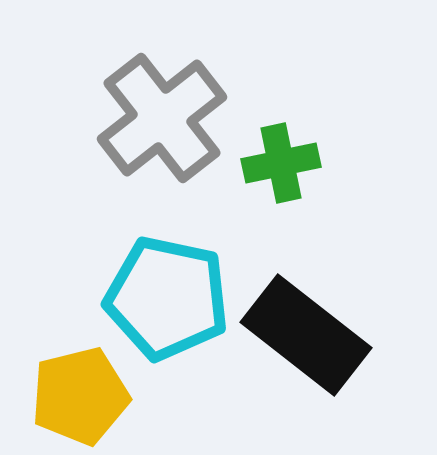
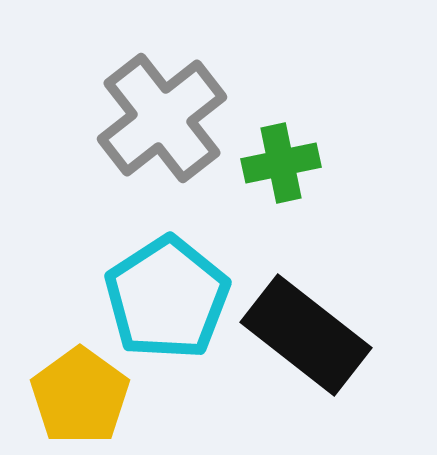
cyan pentagon: rotated 27 degrees clockwise
yellow pentagon: rotated 22 degrees counterclockwise
